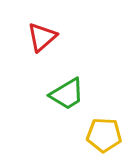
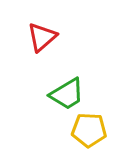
yellow pentagon: moved 15 px left, 5 px up
